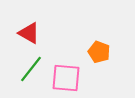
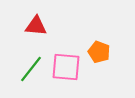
red triangle: moved 7 px right, 7 px up; rotated 25 degrees counterclockwise
pink square: moved 11 px up
